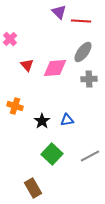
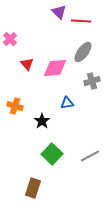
red triangle: moved 1 px up
gray cross: moved 3 px right, 2 px down; rotated 14 degrees counterclockwise
blue triangle: moved 17 px up
brown rectangle: rotated 48 degrees clockwise
